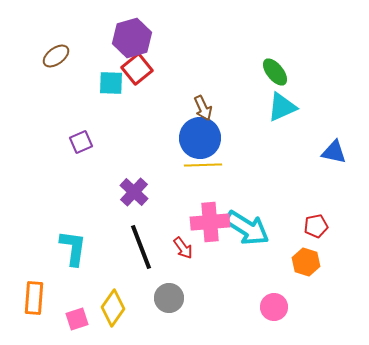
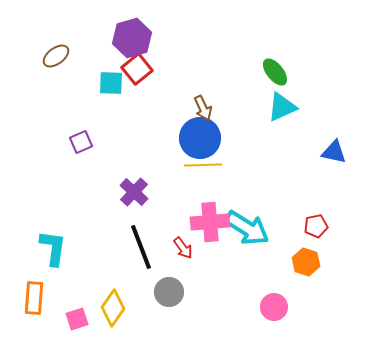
cyan L-shape: moved 20 px left
gray circle: moved 6 px up
